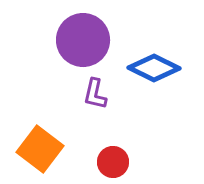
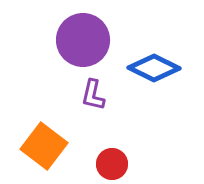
purple L-shape: moved 2 px left, 1 px down
orange square: moved 4 px right, 3 px up
red circle: moved 1 px left, 2 px down
